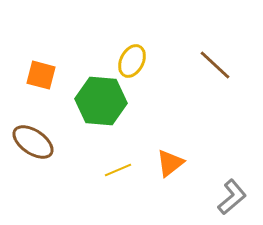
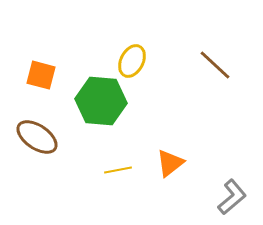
brown ellipse: moved 4 px right, 5 px up
yellow line: rotated 12 degrees clockwise
